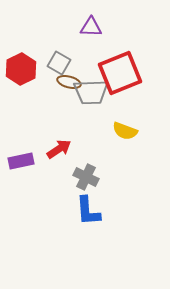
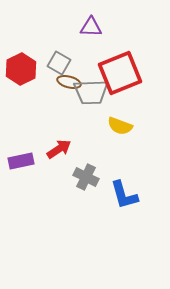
yellow semicircle: moved 5 px left, 5 px up
blue L-shape: moved 36 px right, 16 px up; rotated 12 degrees counterclockwise
